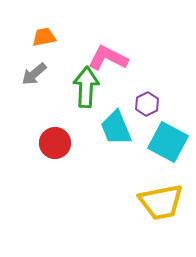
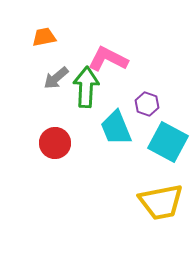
pink L-shape: moved 1 px down
gray arrow: moved 22 px right, 4 px down
purple hexagon: rotated 15 degrees counterclockwise
